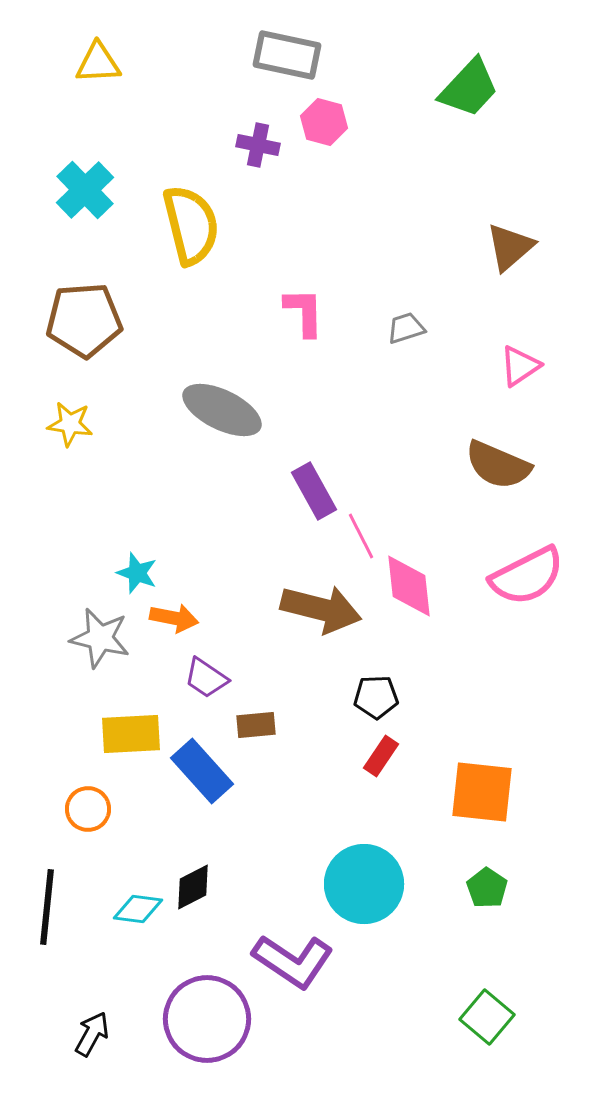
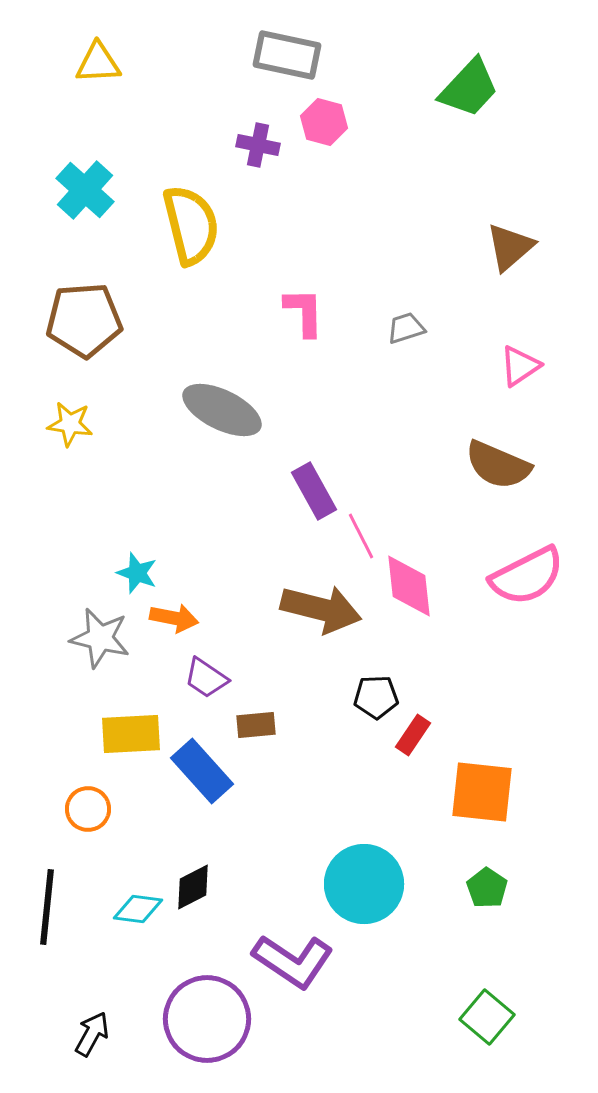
cyan cross: rotated 4 degrees counterclockwise
red rectangle: moved 32 px right, 21 px up
